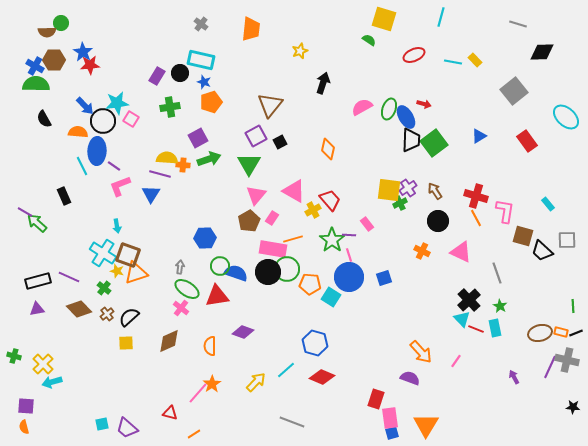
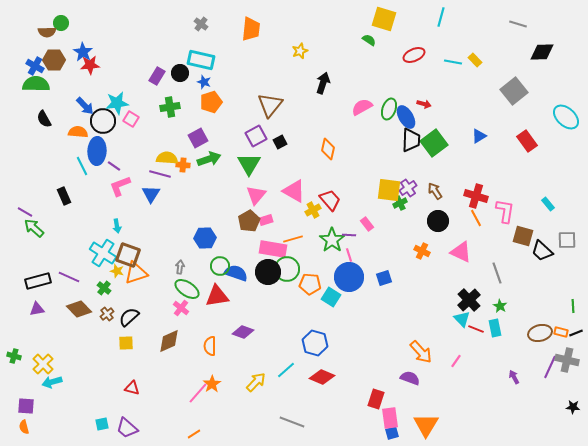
pink rectangle at (272, 218): moved 6 px left, 2 px down; rotated 40 degrees clockwise
green arrow at (37, 223): moved 3 px left, 5 px down
red triangle at (170, 413): moved 38 px left, 25 px up
